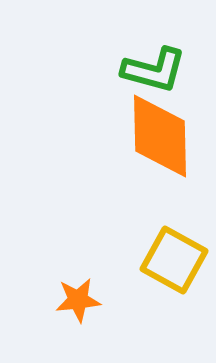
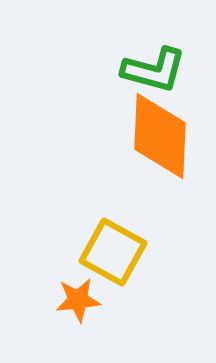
orange diamond: rotated 4 degrees clockwise
yellow square: moved 61 px left, 8 px up
